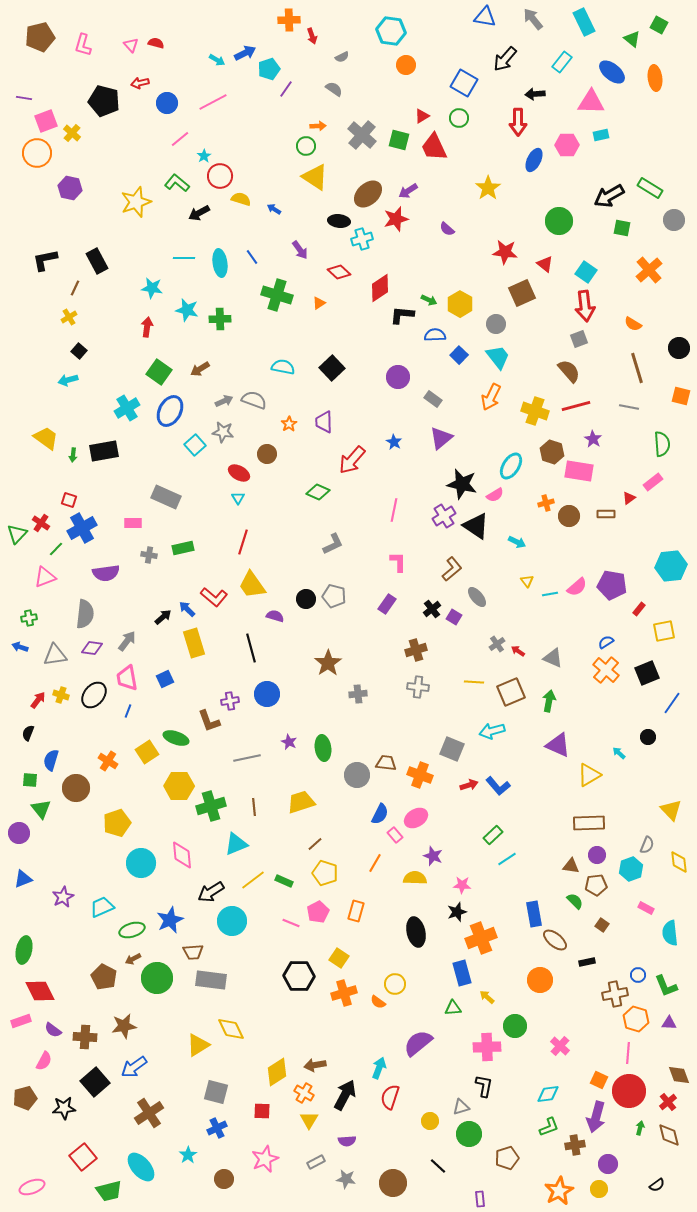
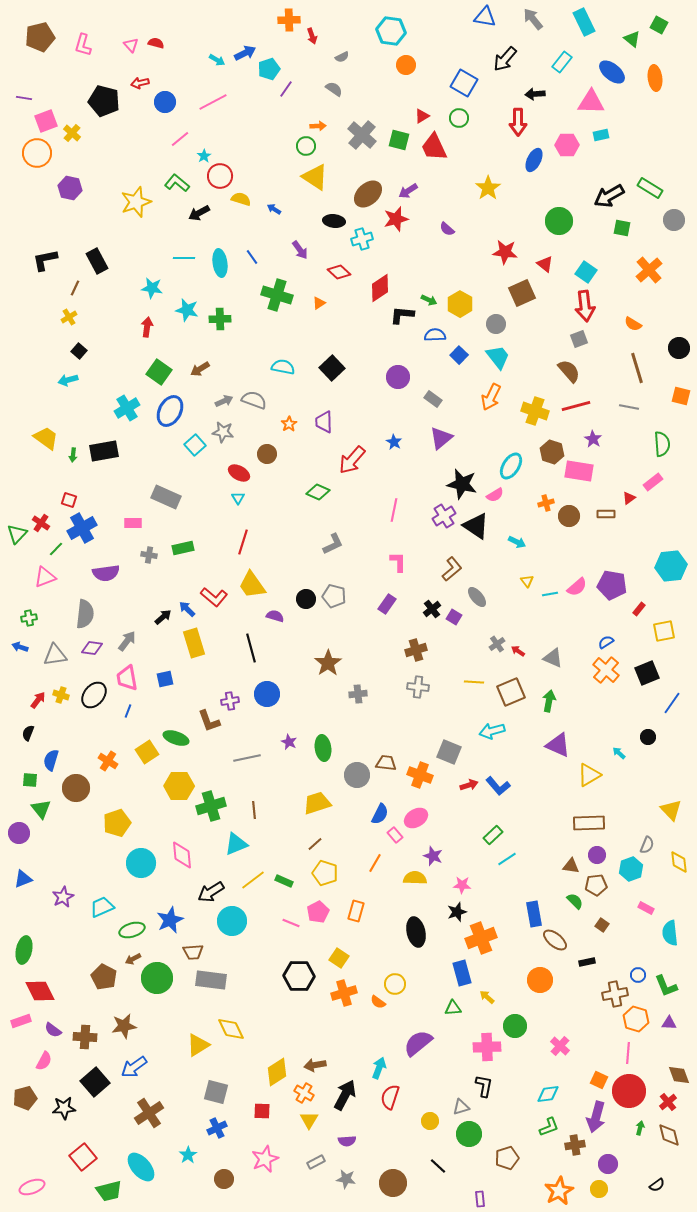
blue circle at (167, 103): moved 2 px left, 1 px up
black ellipse at (339, 221): moved 5 px left
blue square at (165, 679): rotated 12 degrees clockwise
gray square at (452, 749): moved 3 px left, 3 px down
yellow trapezoid at (301, 802): moved 16 px right, 1 px down
brown line at (254, 807): moved 3 px down
